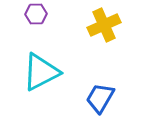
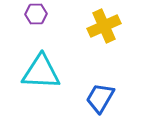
yellow cross: moved 1 px down
cyan triangle: rotated 30 degrees clockwise
